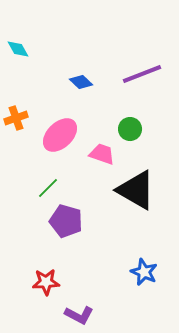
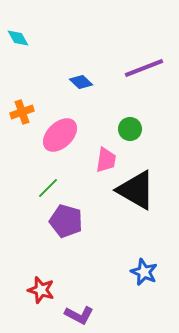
cyan diamond: moved 11 px up
purple line: moved 2 px right, 6 px up
orange cross: moved 6 px right, 6 px up
pink trapezoid: moved 4 px right, 6 px down; rotated 80 degrees clockwise
red star: moved 5 px left, 8 px down; rotated 20 degrees clockwise
